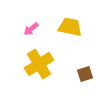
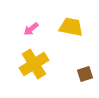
yellow trapezoid: moved 1 px right
yellow cross: moved 5 px left
